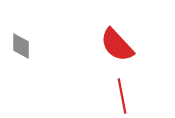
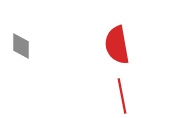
red semicircle: rotated 33 degrees clockwise
